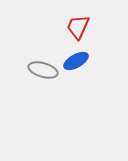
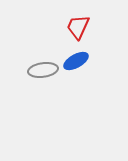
gray ellipse: rotated 24 degrees counterclockwise
